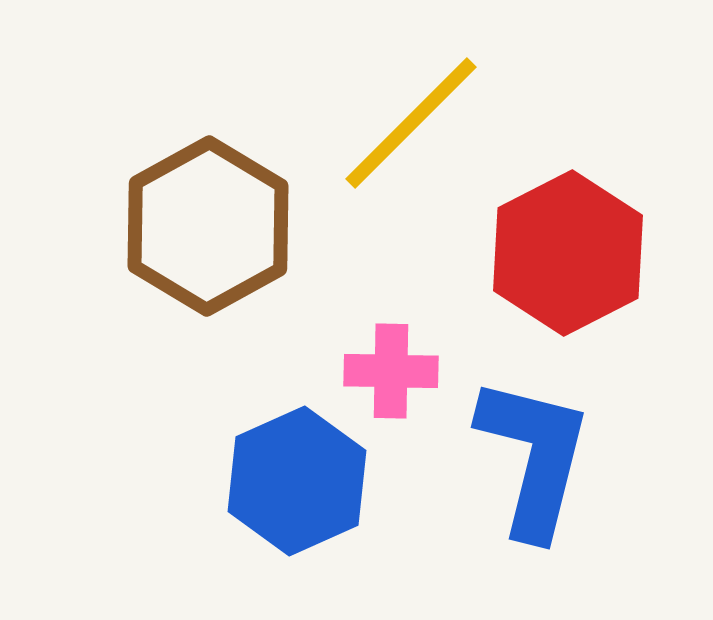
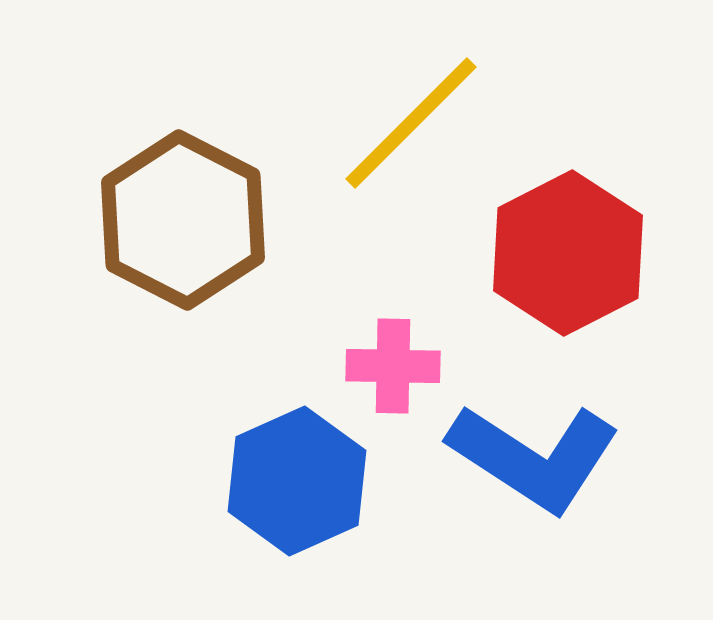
brown hexagon: moved 25 px left, 6 px up; rotated 4 degrees counterclockwise
pink cross: moved 2 px right, 5 px up
blue L-shape: rotated 109 degrees clockwise
